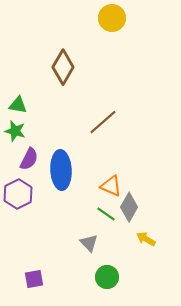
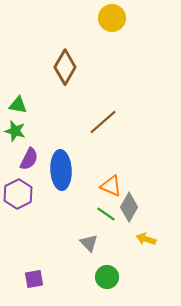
brown diamond: moved 2 px right
yellow arrow: rotated 12 degrees counterclockwise
